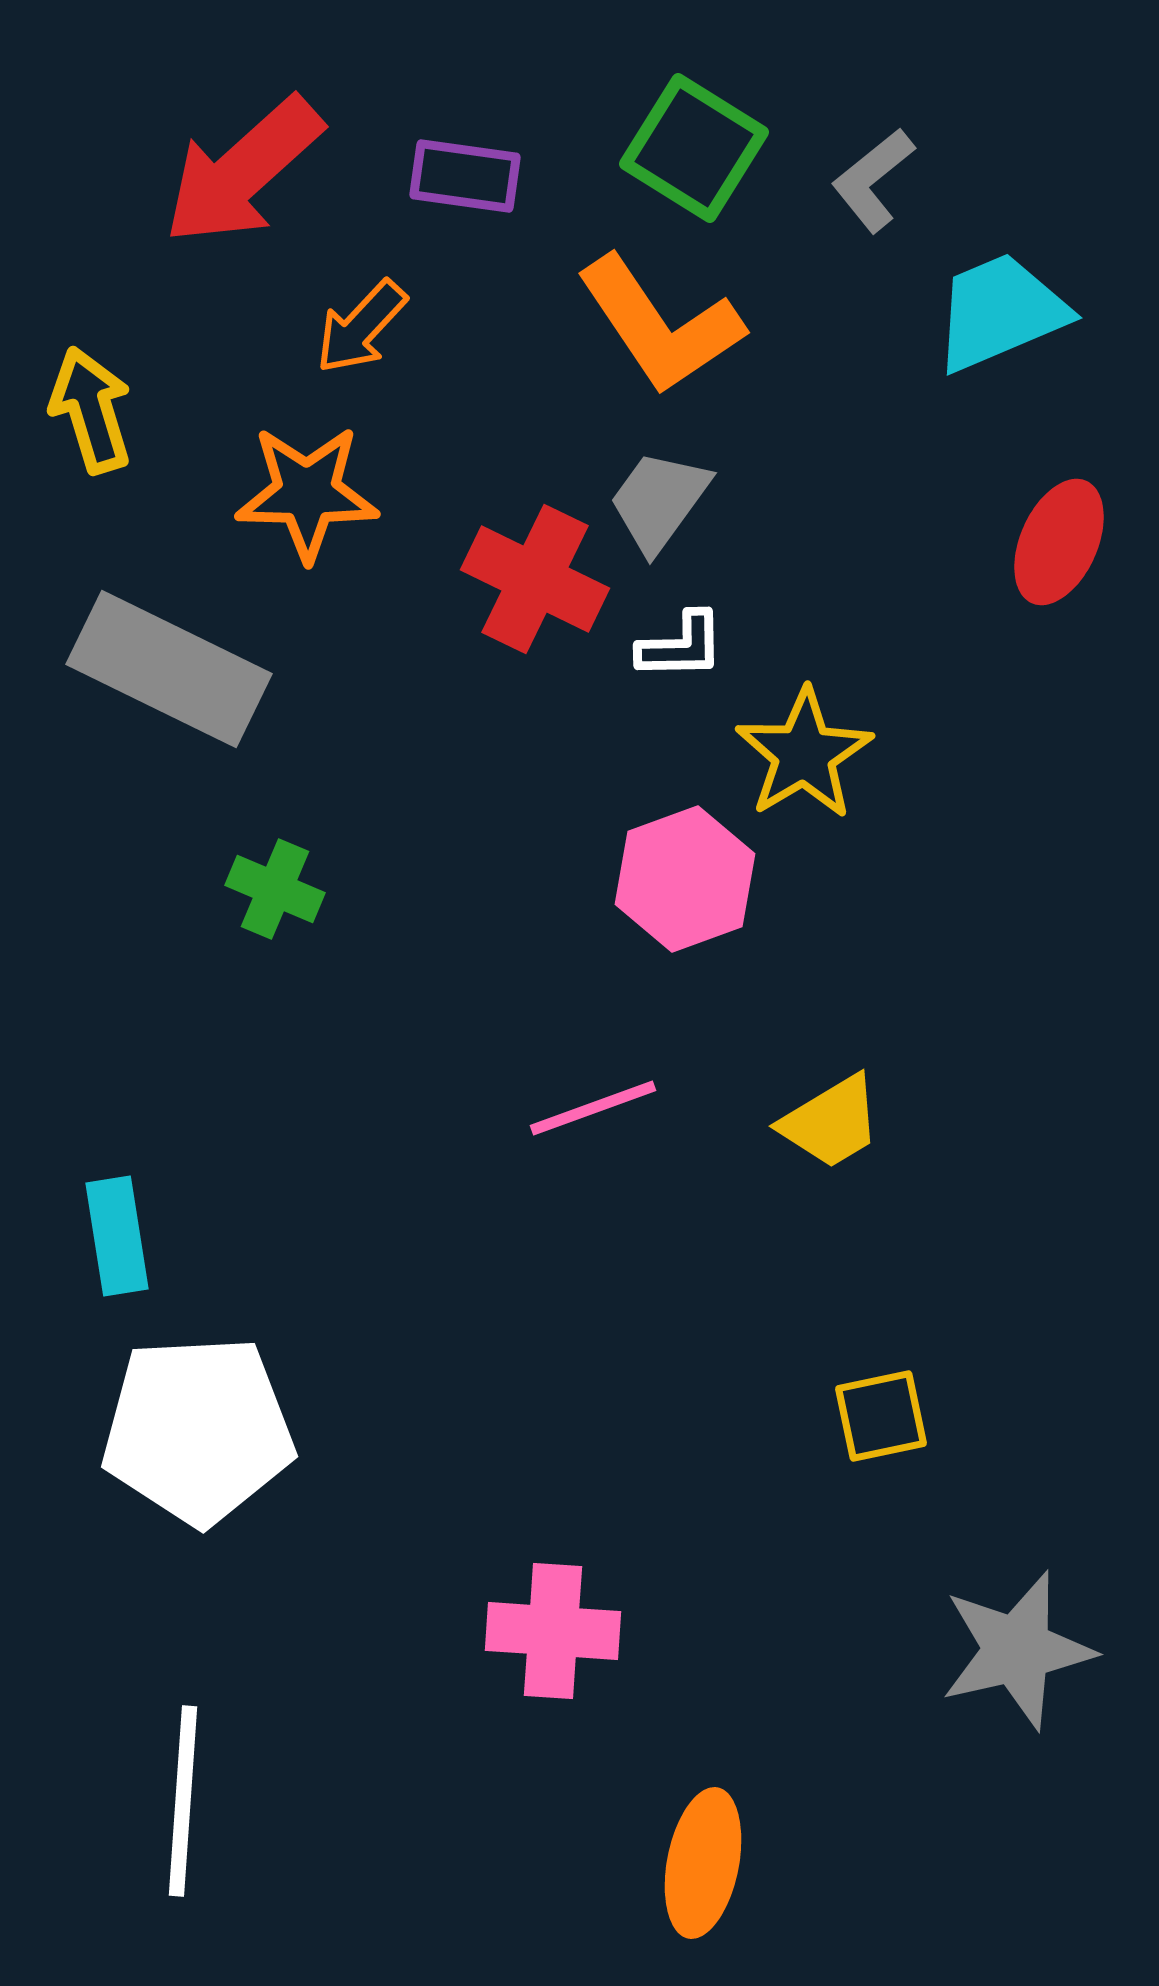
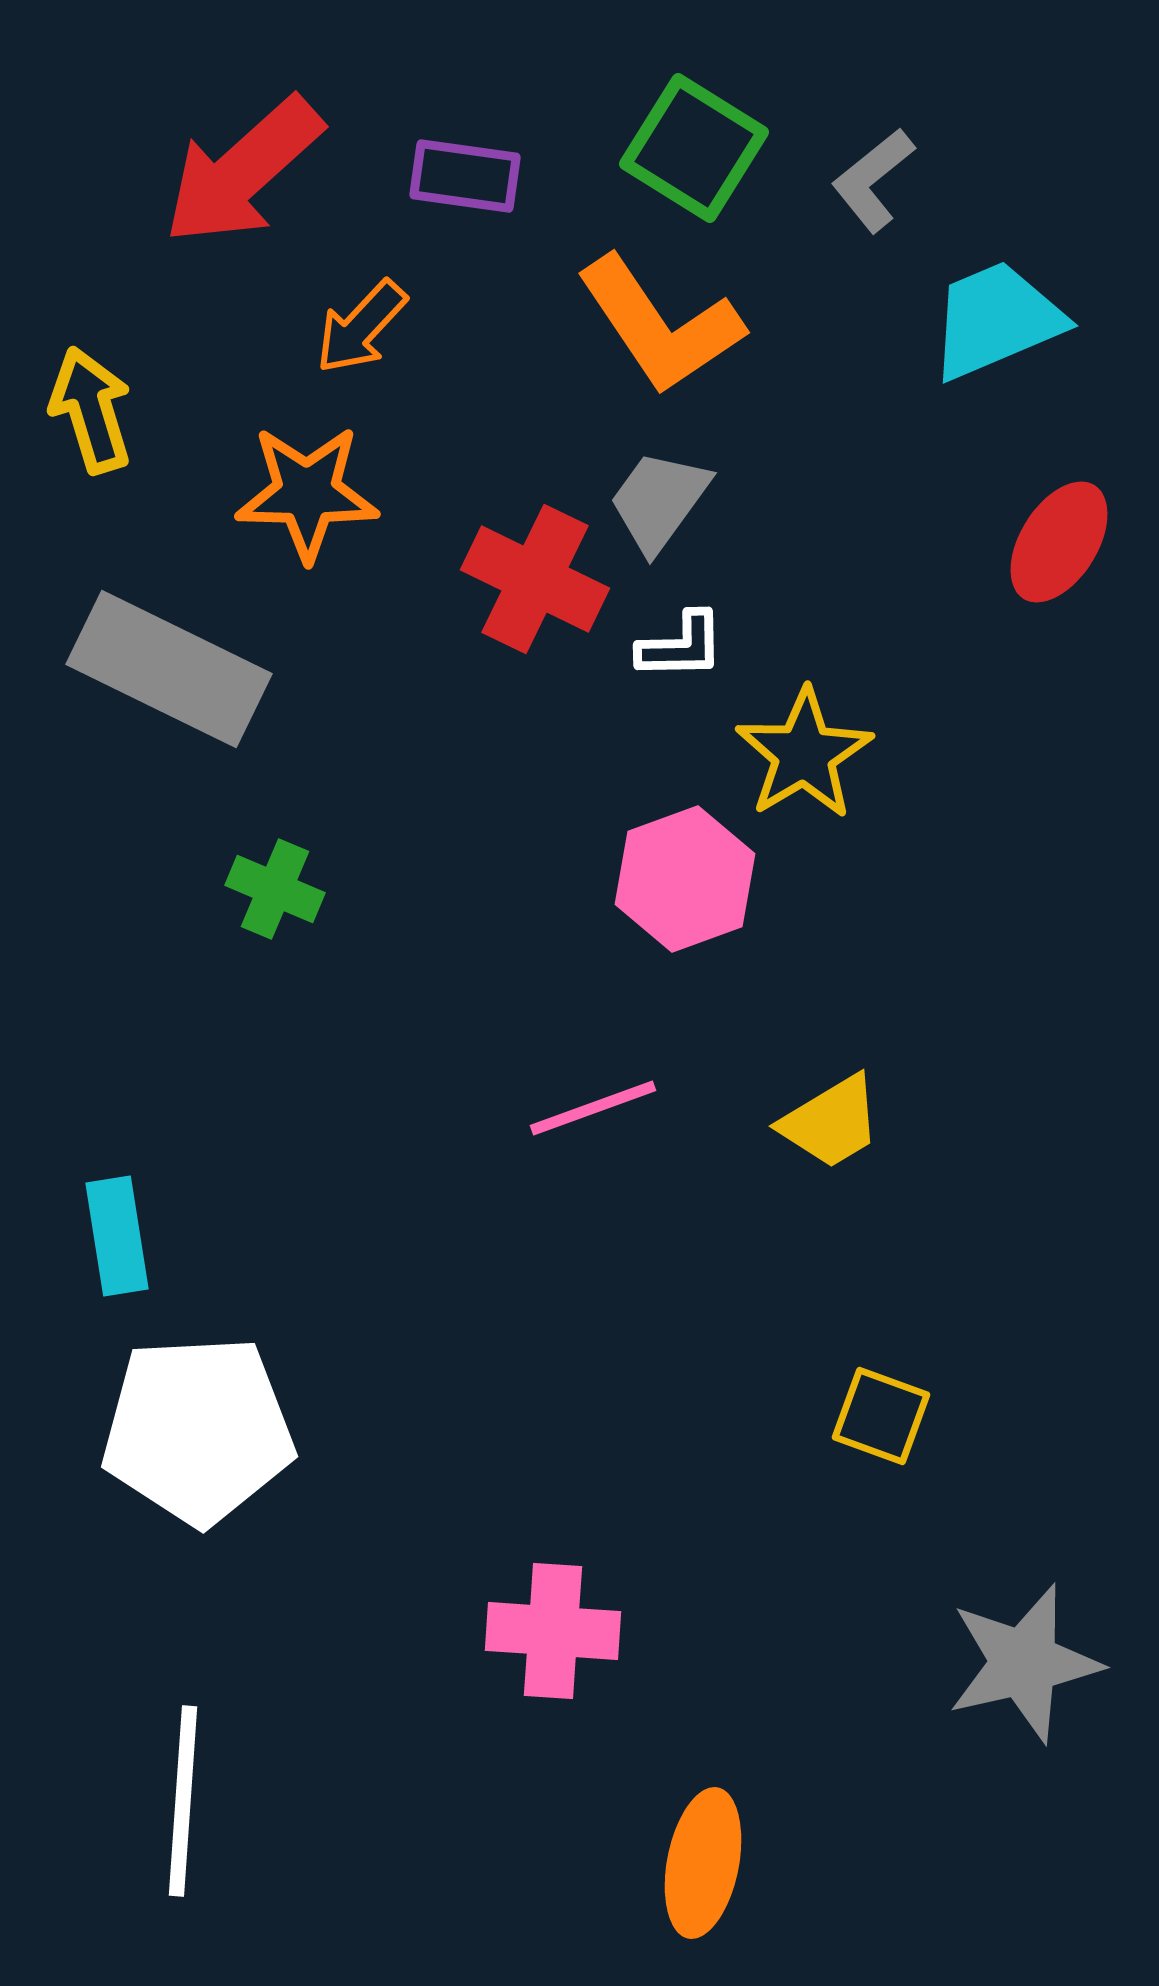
cyan trapezoid: moved 4 px left, 8 px down
red ellipse: rotated 8 degrees clockwise
yellow square: rotated 32 degrees clockwise
gray star: moved 7 px right, 13 px down
